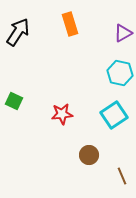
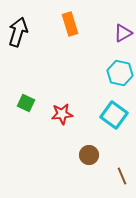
black arrow: rotated 16 degrees counterclockwise
green square: moved 12 px right, 2 px down
cyan square: rotated 20 degrees counterclockwise
